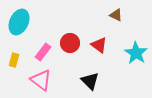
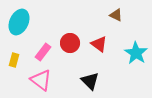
red triangle: moved 1 px up
